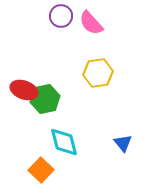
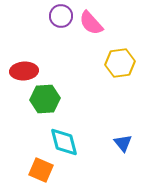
yellow hexagon: moved 22 px right, 10 px up
red ellipse: moved 19 px up; rotated 24 degrees counterclockwise
green hexagon: rotated 8 degrees clockwise
orange square: rotated 20 degrees counterclockwise
